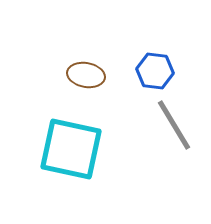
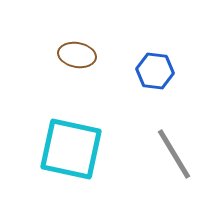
brown ellipse: moved 9 px left, 20 px up
gray line: moved 29 px down
